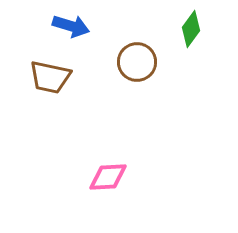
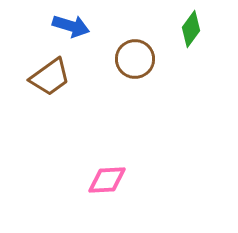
brown circle: moved 2 px left, 3 px up
brown trapezoid: rotated 48 degrees counterclockwise
pink diamond: moved 1 px left, 3 px down
